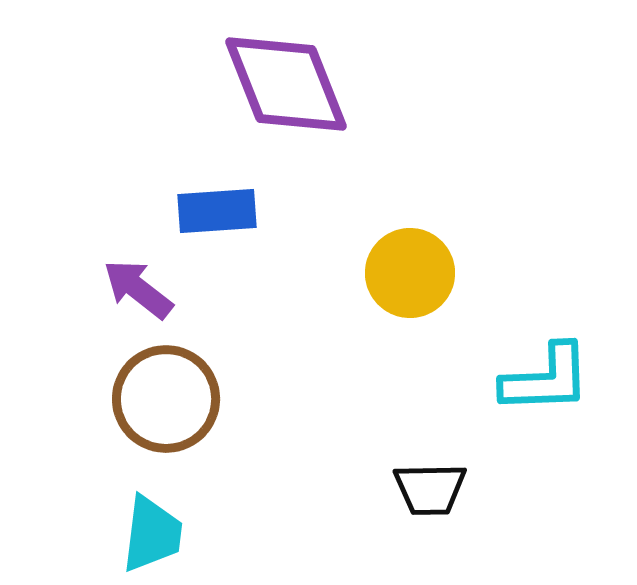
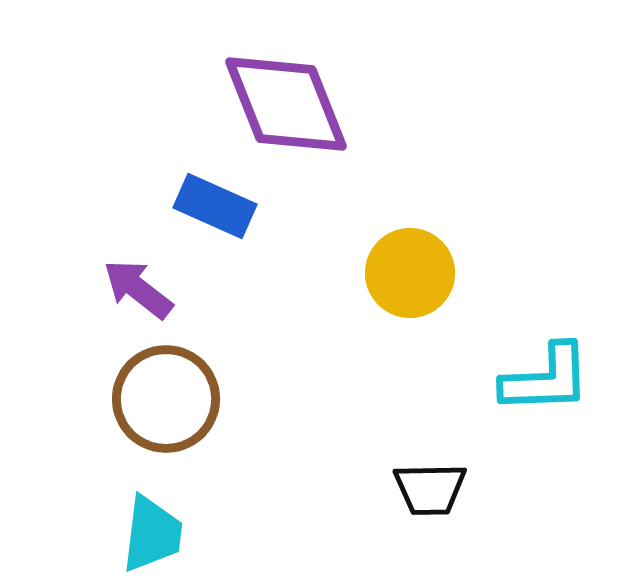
purple diamond: moved 20 px down
blue rectangle: moved 2 px left, 5 px up; rotated 28 degrees clockwise
